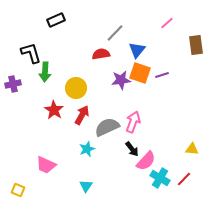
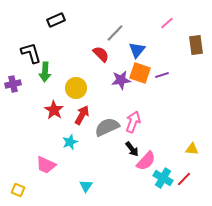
red semicircle: rotated 54 degrees clockwise
cyan star: moved 17 px left, 7 px up
cyan cross: moved 3 px right
